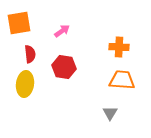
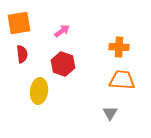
red semicircle: moved 8 px left
red hexagon: moved 1 px left, 3 px up; rotated 10 degrees clockwise
yellow ellipse: moved 14 px right, 7 px down
